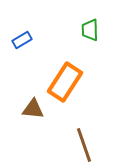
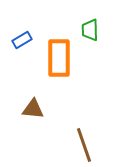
orange rectangle: moved 6 px left, 24 px up; rotated 33 degrees counterclockwise
